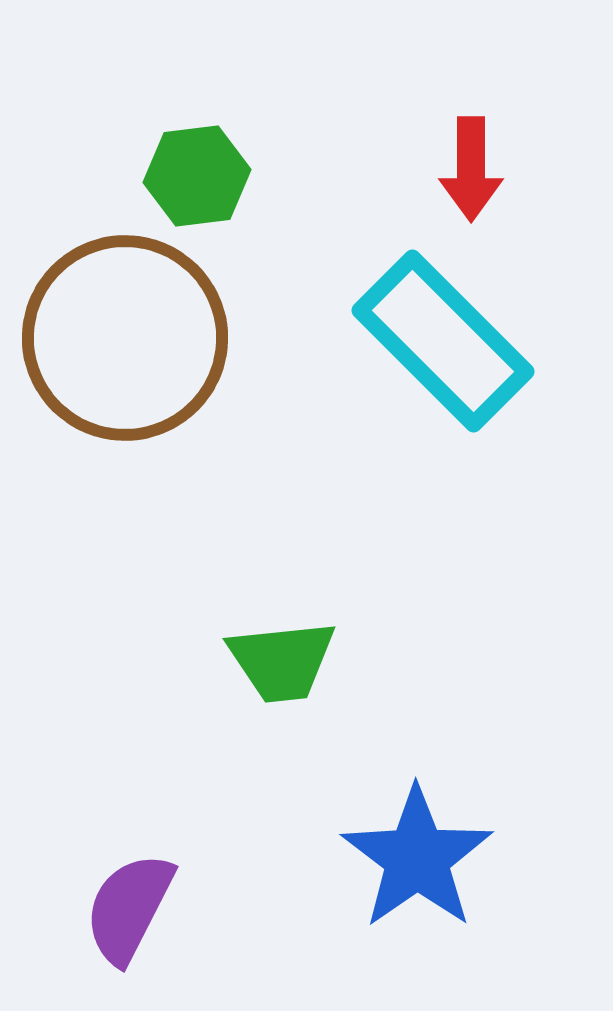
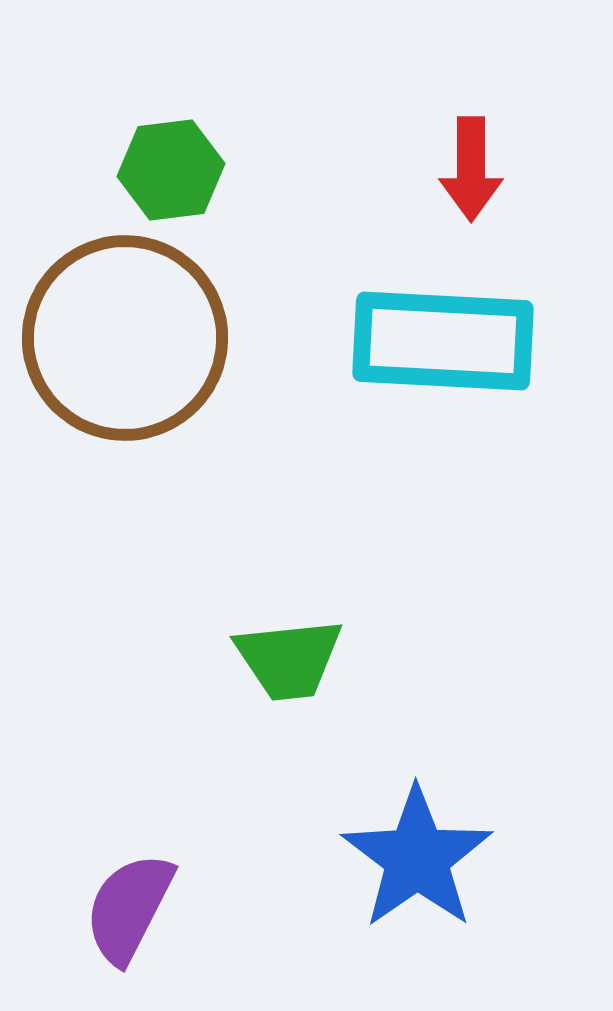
green hexagon: moved 26 px left, 6 px up
cyan rectangle: rotated 42 degrees counterclockwise
green trapezoid: moved 7 px right, 2 px up
